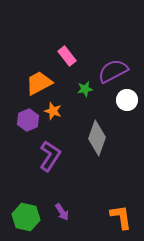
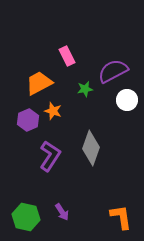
pink rectangle: rotated 12 degrees clockwise
gray diamond: moved 6 px left, 10 px down
